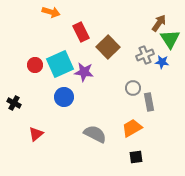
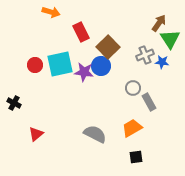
cyan square: rotated 12 degrees clockwise
blue circle: moved 37 px right, 31 px up
gray rectangle: rotated 18 degrees counterclockwise
